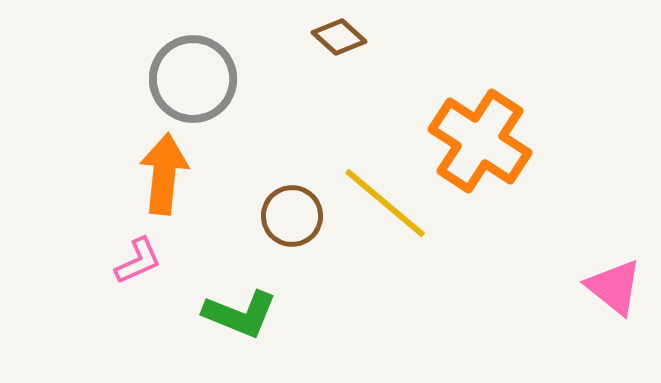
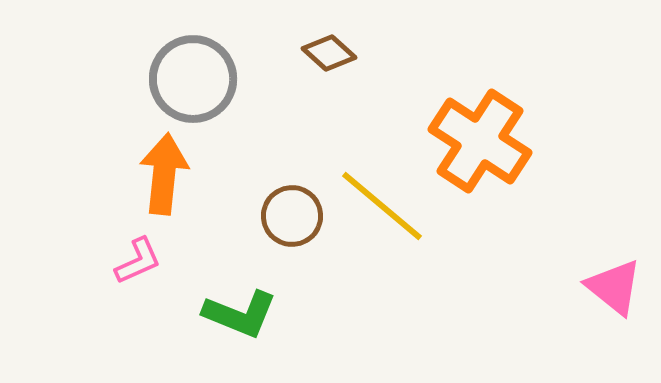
brown diamond: moved 10 px left, 16 px down
yellow line: moved 3 px left, 3 px down
